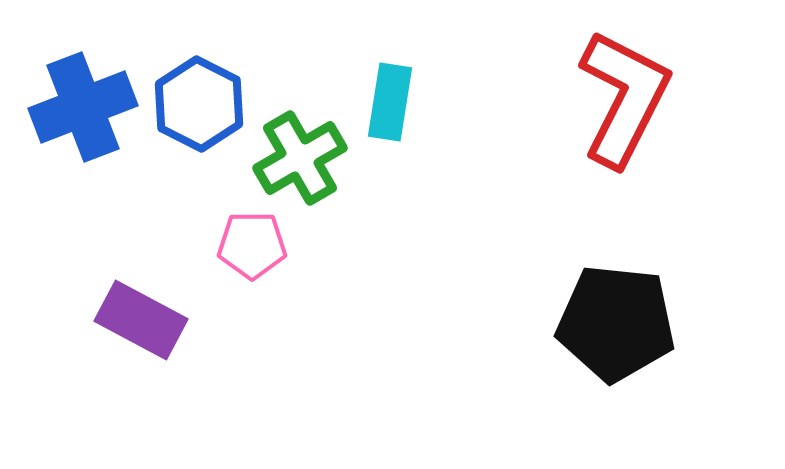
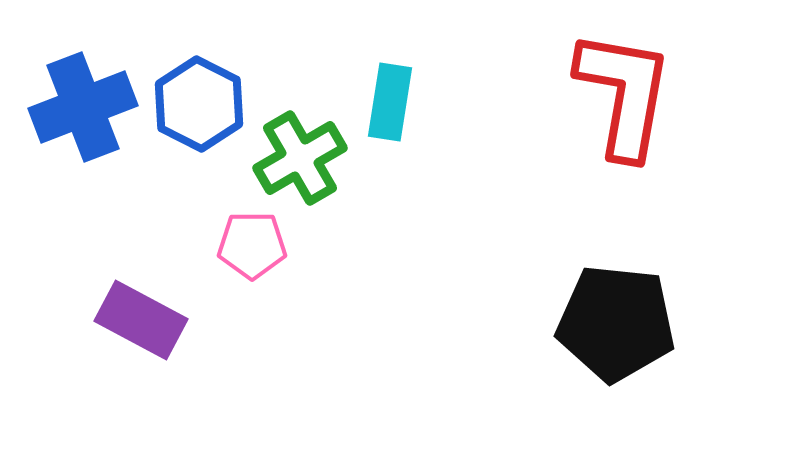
red L-shape: moved 4 px up; rotated 17 degrees counterclockwise
